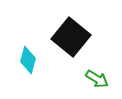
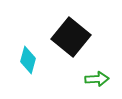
green arrow: rotated 35 degrees counterclockwise
